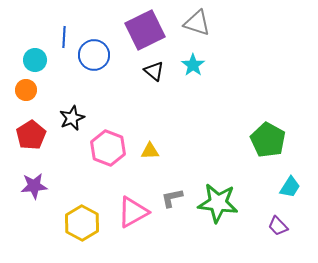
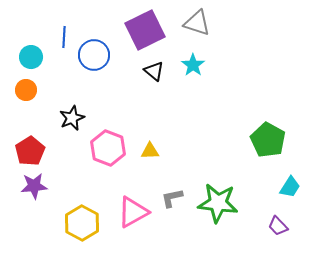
cyan circle: moved 4 px left, 3 px up
red pentagon: moved 1 px left, 16 px down
